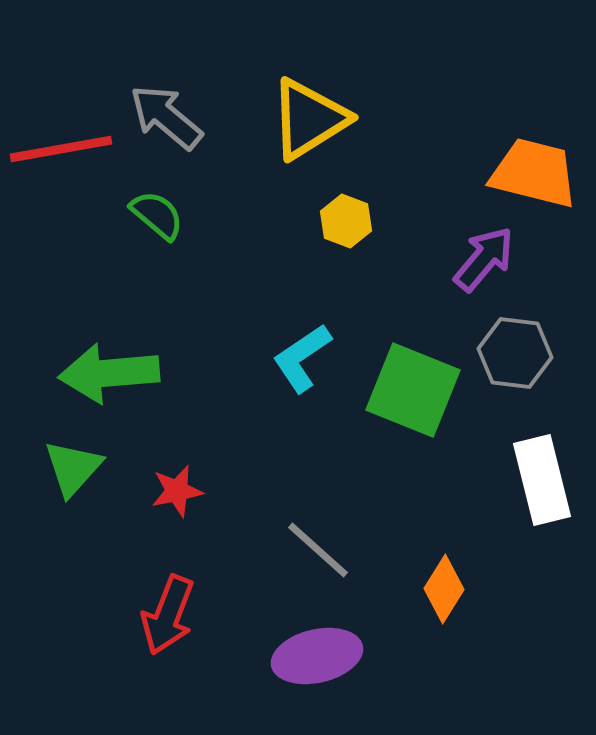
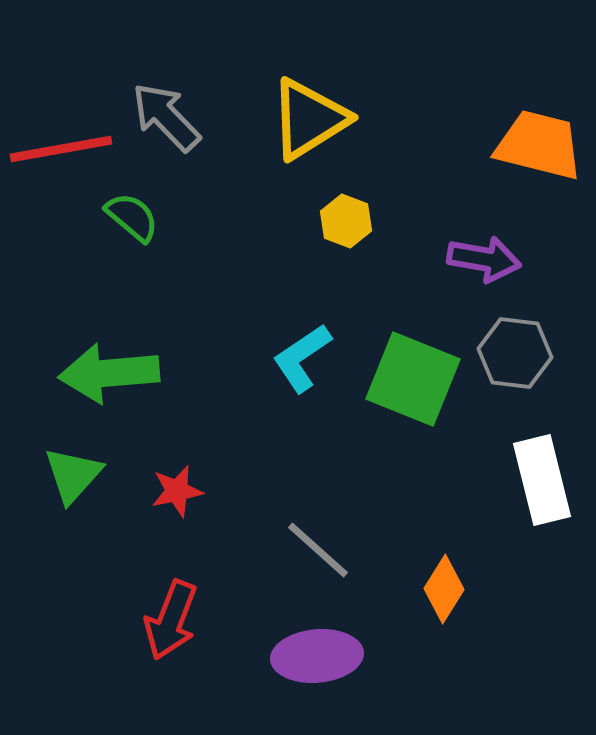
gray arrow: rotated 6 degrees clockwise
orange trapezoid: moved 5 px right, 28 px up
green semicircle: moved 25 px left, 2 px down
purple arrow: rotated 60 degrees clockwise
green square: moved 11 px up
green triangle: moved 7 px down
red arrow: moved 3 px right, 5 px down
purple ellipse: rotated 8 degrees clockwise
